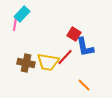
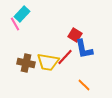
pink line: rotated 40 degrees counterclockwise
red square: moved 1 px right, 1 px down
blue L-shape: moved 1 px left, 2 px down
